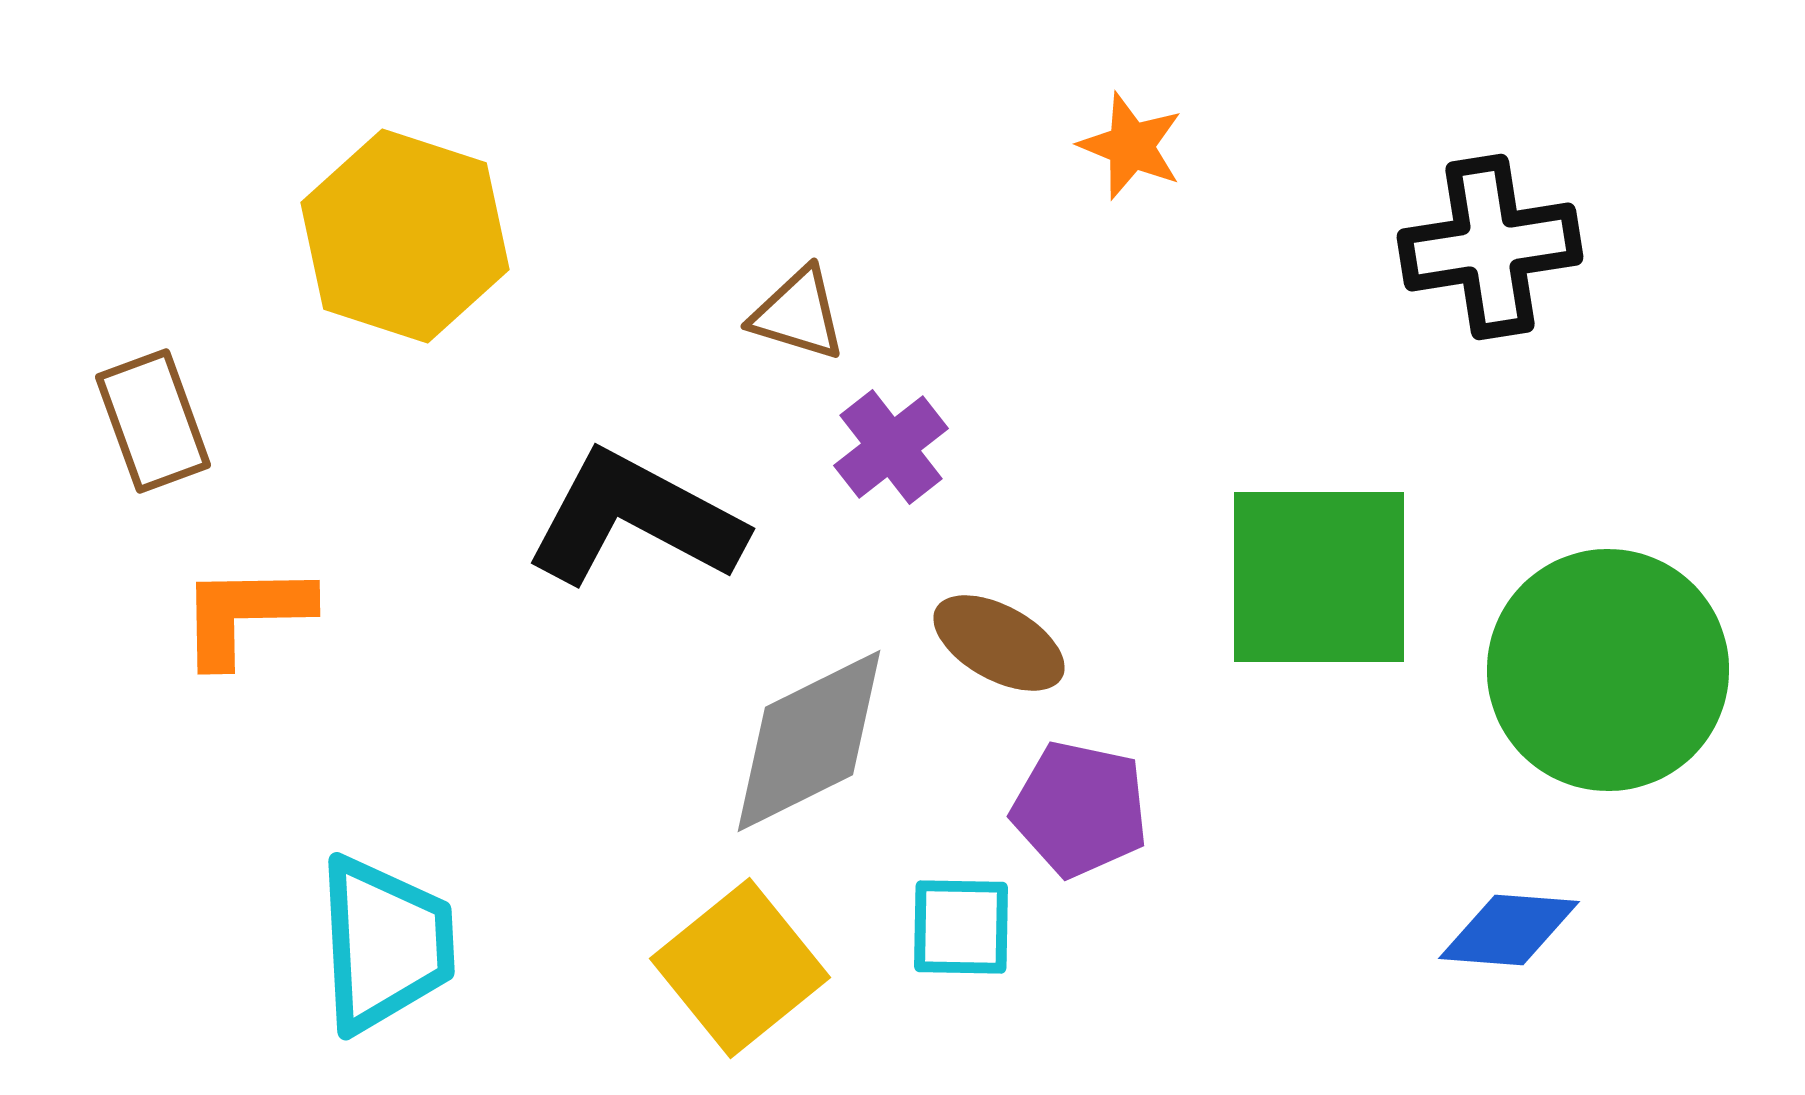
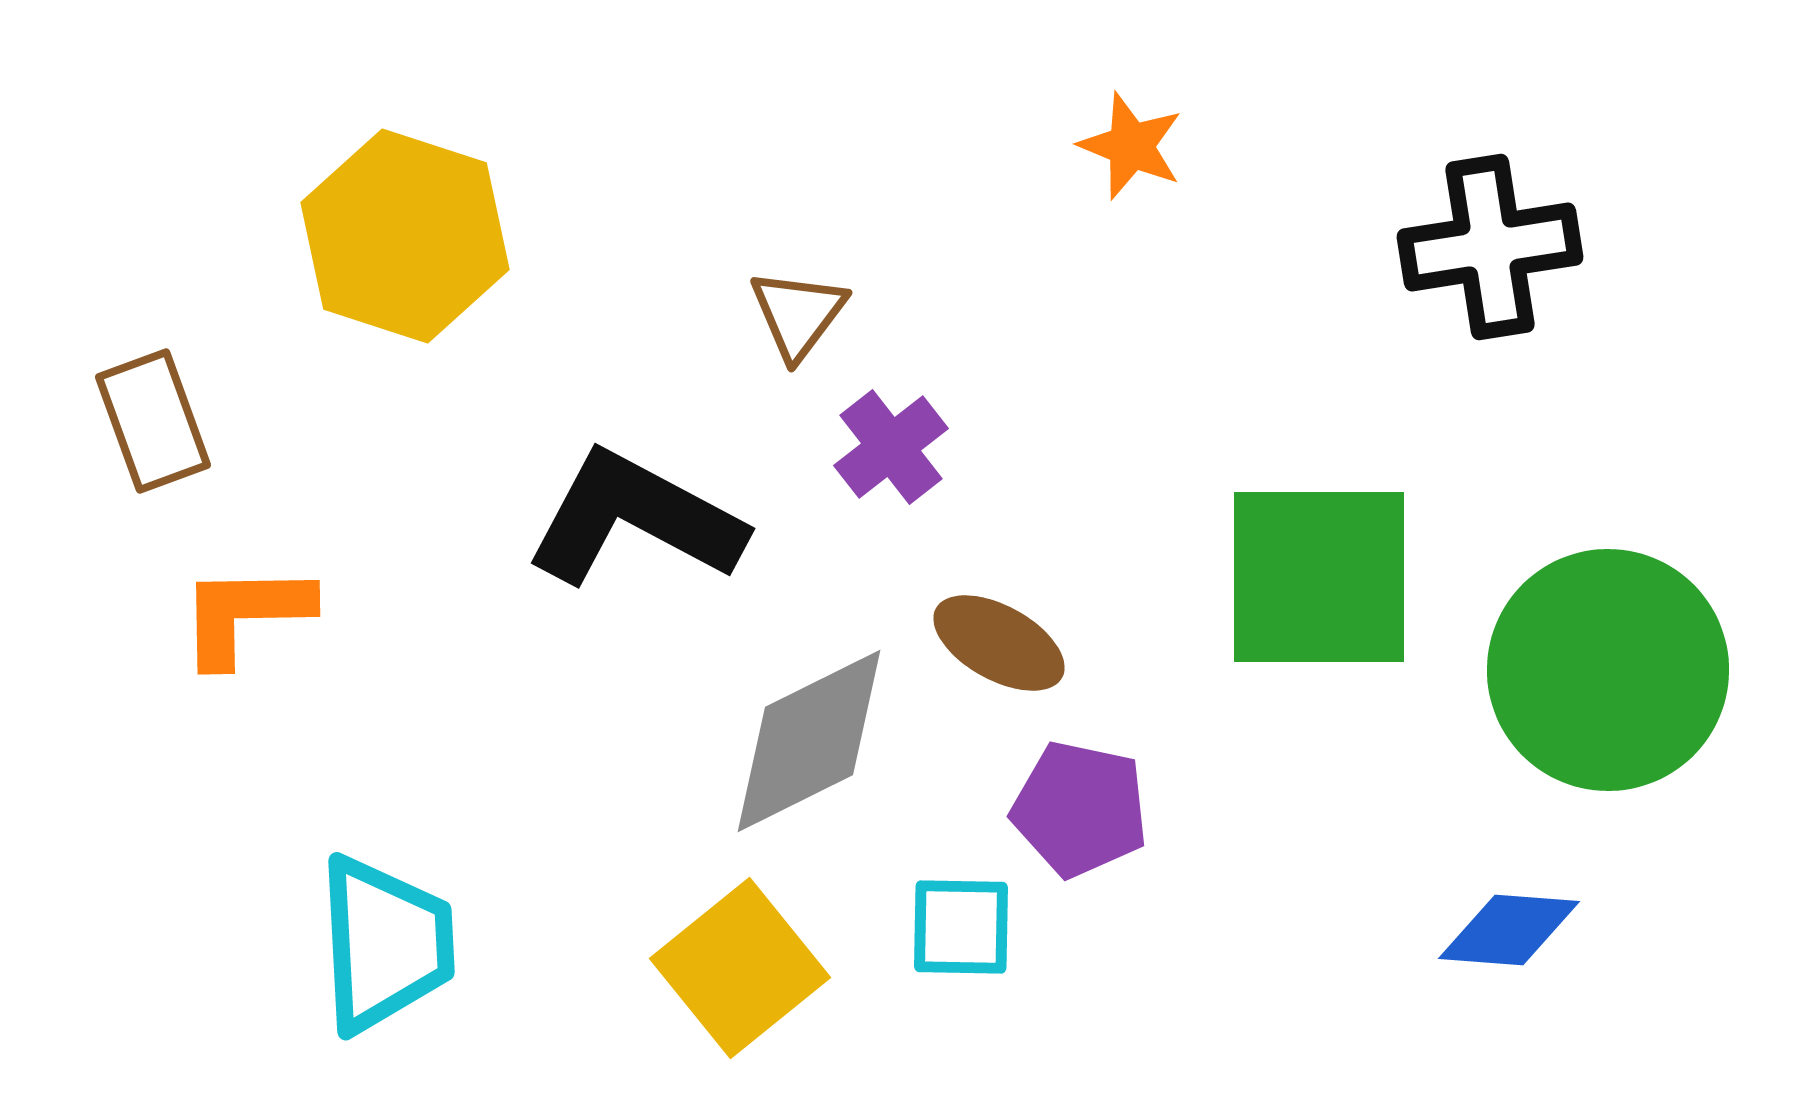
brown triangle: rotated 50 degrees clockwise
